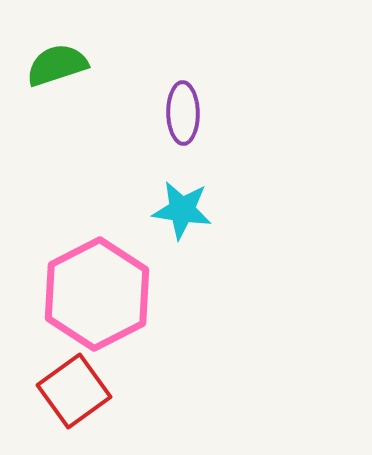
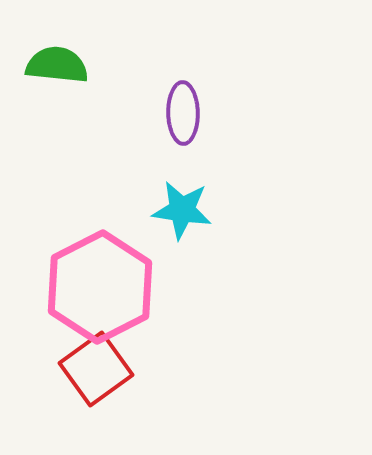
green semicircle: rotated 24 degrees clockwise
pink hexagon: moved 3 px right, 7 px up
red square: moved 22 px right, 22 px up
